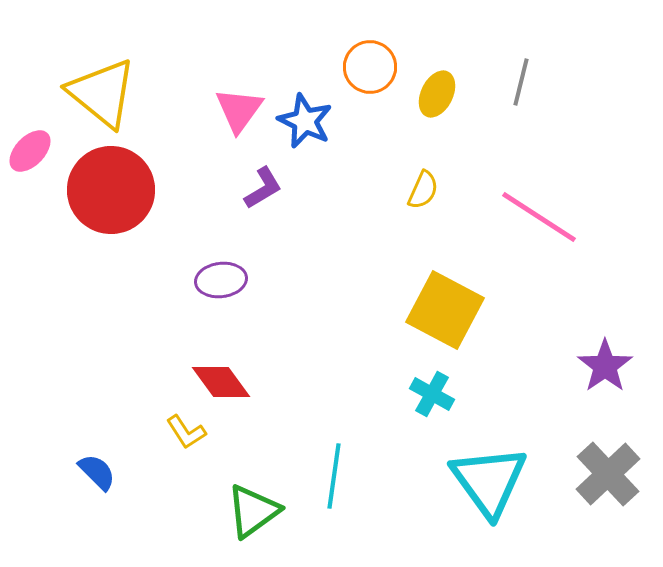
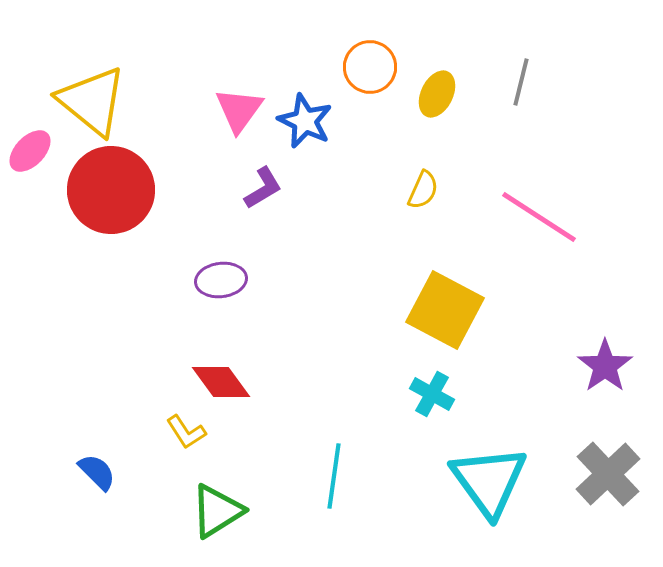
yellow triangle: moved 10 px left, 8 px down
green triangle: moved 36 px left; rotated 4 degrees clockwise
